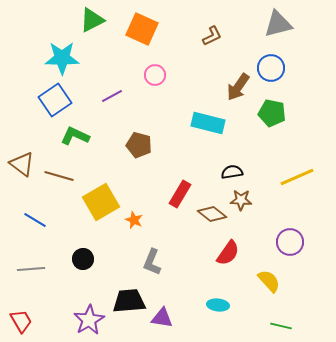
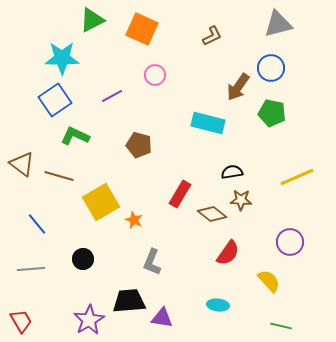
blue line: moved 2 px right, 4 px down; rotated 20 degrees clockwise
